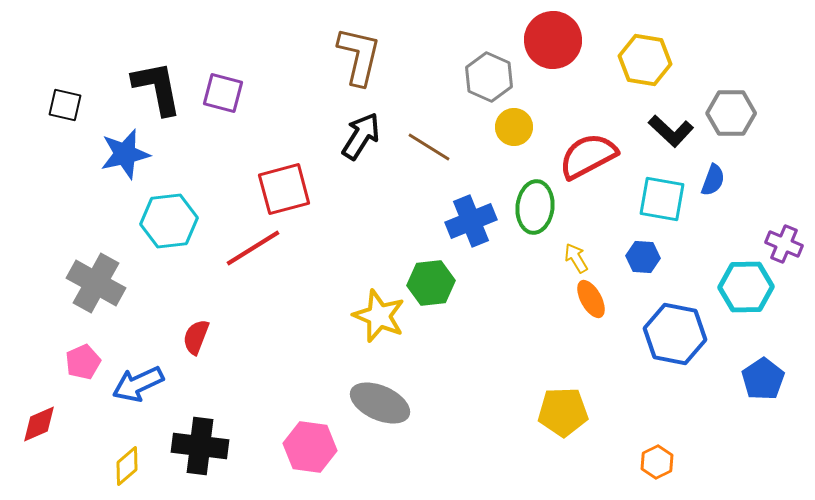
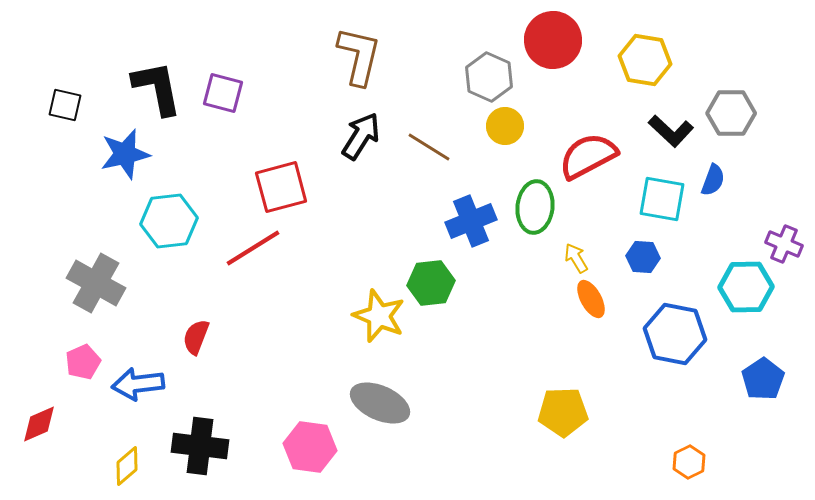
yellow circle at (514, 127): moved 9 px left, 1 px up
red square at (284, 189): moved 3 px left, 2 px up
blue arrow at (138, 384): rotated 18 degrees clockwise
orange hexagon at (657, 462): moved 32 px right
